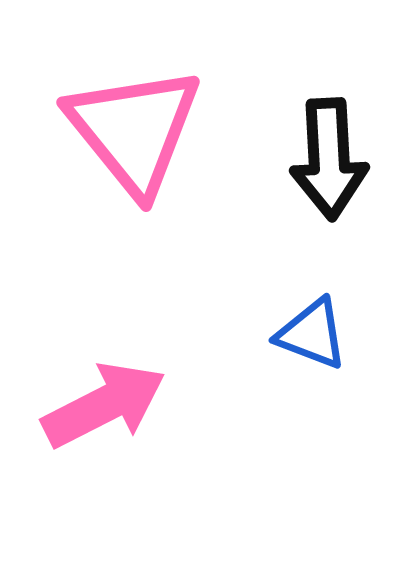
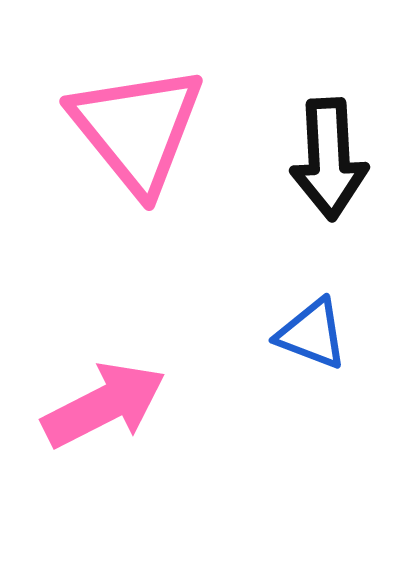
pink triangle: moved 3 px right, 1 px up
